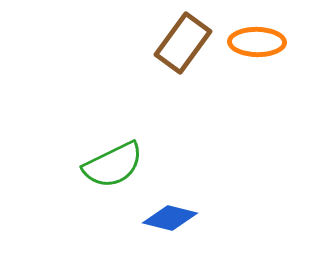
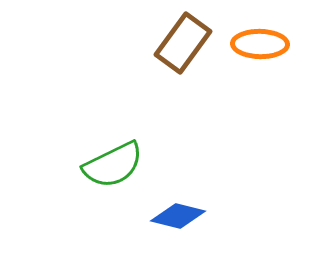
orange ellipse: moved 3 px right, 2 px down
blue diamond: moved 8 px right, 2 px up
